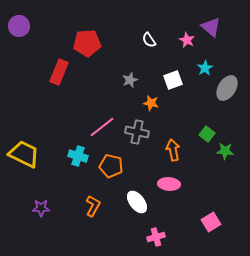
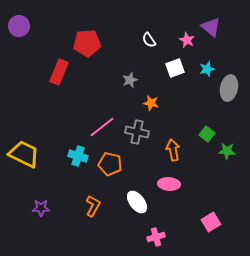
cyan star: moved 2 px right, 1 px down; rotated 14 degrees clockwise
white square: moved 2 px right, 12 px up
gray ellipse: moved 2 px right; rotated 20 degrees counterclockwise
green star: moved 2 px right
orange pentagon: moved 1 px left, 2 px up
